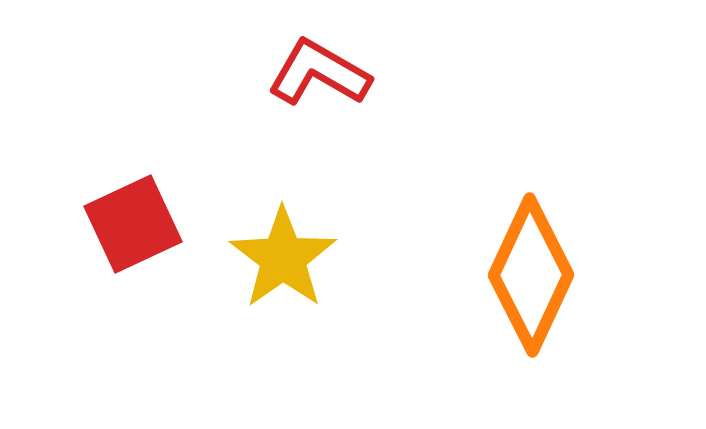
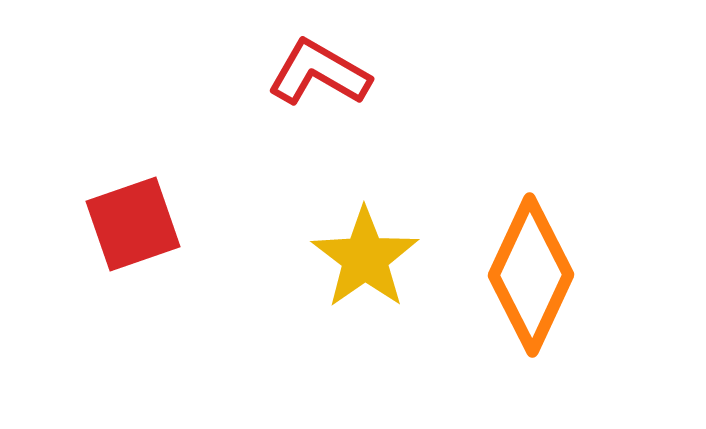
red square: rotated 6 degrees clockwise
yellow star: moved 82 px right
